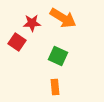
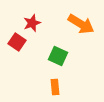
orange arrow: moved 18 px right, 6 px down
red star: rotated 18 degrees counterclockwise
